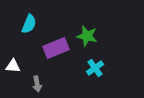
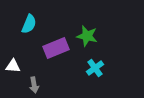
gray arrow: moved 3 px left, 1 px down
